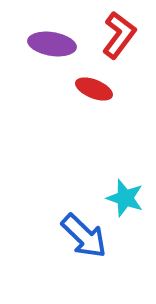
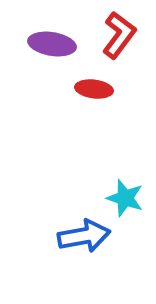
red ellipse: rotated 15 degrees counterclockwise
blue arrow: rotated 54 degrees counterclockwise
